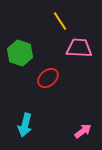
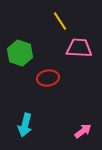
red ellipse: rotated 30 degrees clockwise
